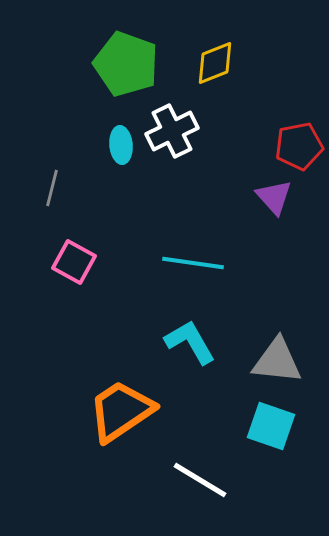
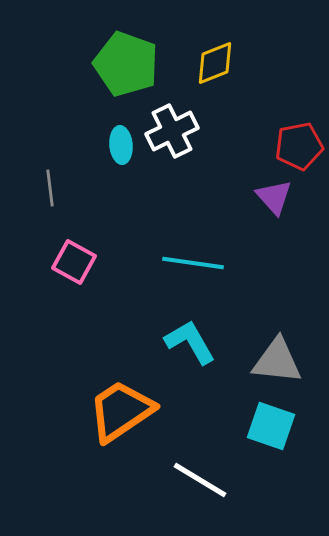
gray line: moved 2 px left; rotated 21 degrees counterclockwise
